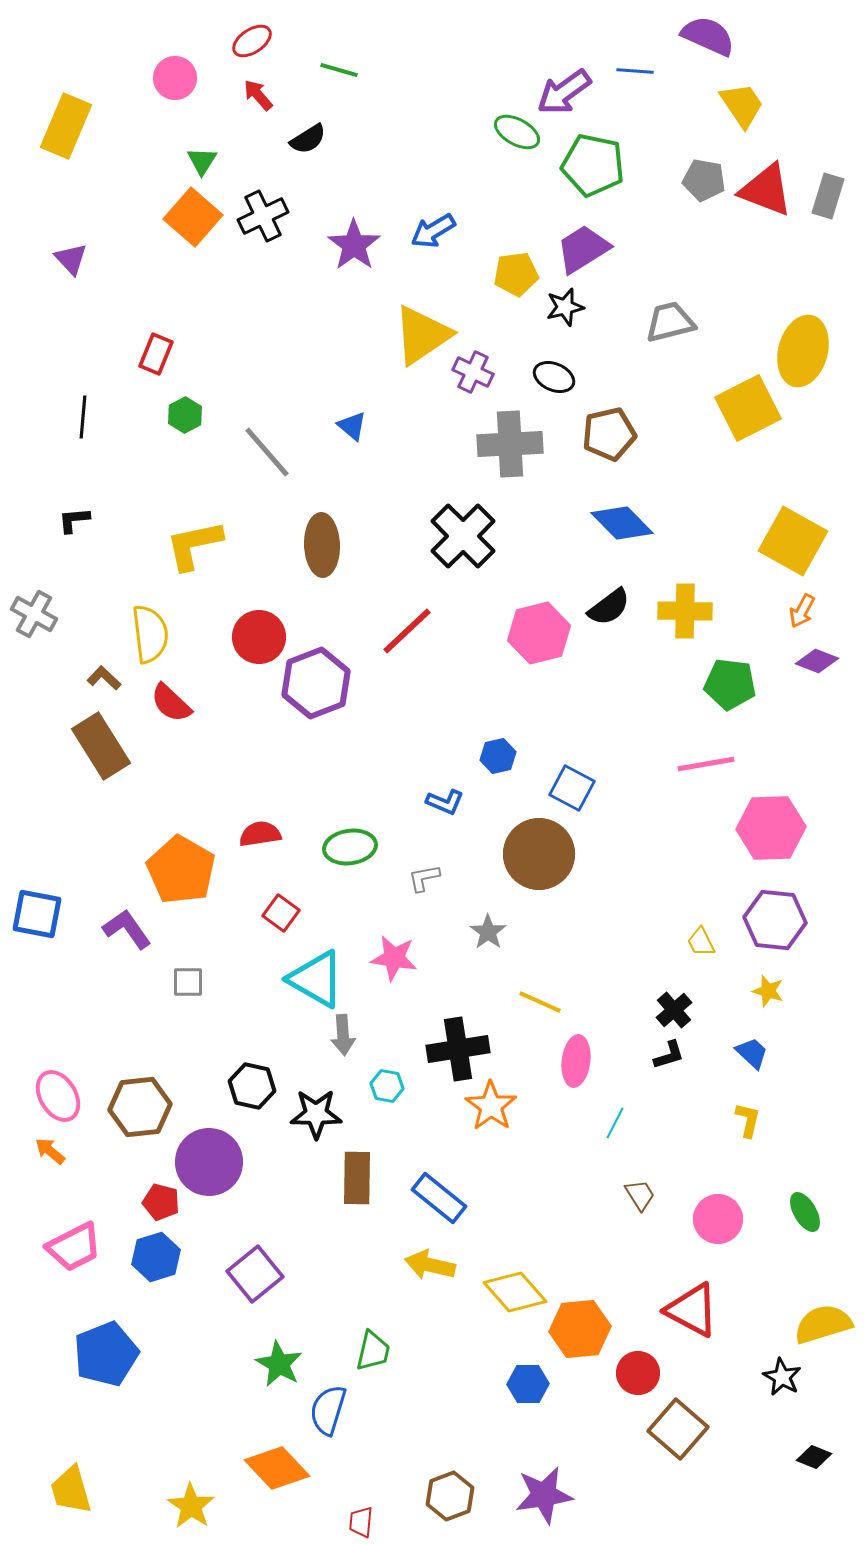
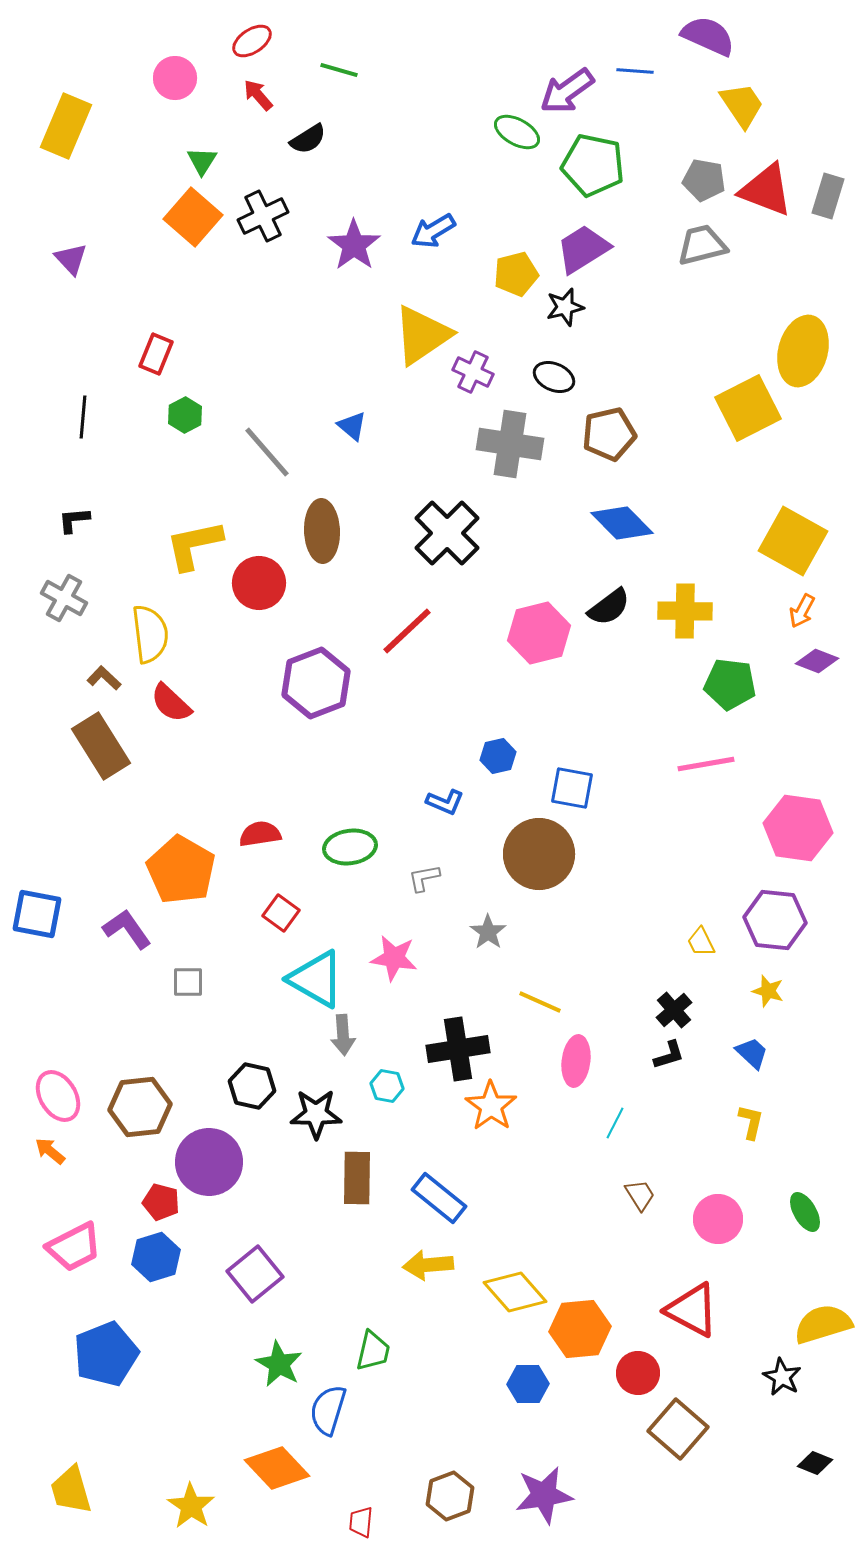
purple arrow at (564, 92): moved 3 px right, 1 px up
yellow pentagon at (516, 274): rotated 6 degrees counterclockwise
gray trapezoid at (670, 322): moved 32 px right, 77 px up
gray cross at (510, 444): rotated 12 degrees clockwise
black cross at (463, 536): moved 16 px left, 3 px up
brown ellipse at (322, 545): moved 14 px up
gray cross at (34, 614): moved 30 px right, 16 px up
red circle at (259, 637): moved 54 px up
blue square at (572, 788): rotated 18 degrees counterclockwise
pink hexagon at (771, 828): moved 27 px right; rotated 10 degrees clockwise
yellow L-shape at (748, 1120): moved 3 px right, 2 px down
yellow arrow at (430, 1265): moved 2 px left; rotated 18 degrees counterclockwise
black diamond at (814, 1457): moved 1 px right, 6 px down
